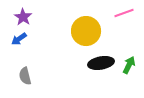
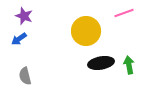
purple star: moved 1 px right, 1 px up; rotated 12 degrees counterclockwise
green arrow: rotated 36 degrees counterclockwise
